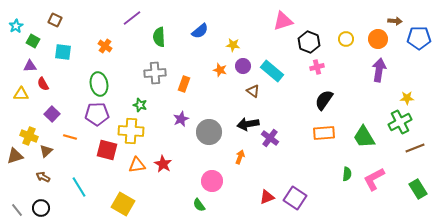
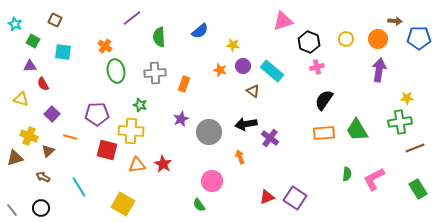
cyan star at (16, 26): moved 1 px left, 2 px up; rotated 16 degrees counterclockwise
green ellipse at (99, 84): moved 17 px right, 13 px up
yellow triangle at (21, 94): moved 5 px down; rotated 14 degrees clockwise
green cross at (400, 122): rotated 20 degrees clockwise
black arrow at (248, 124): moved 2 px left
green trapezoid at (364, 137): moved 7 px left, 7 px up
brown triangle at (46, 151): moved 2 px right
brown triangle at (15, 156): moved 2 px down
orange arrow at (240, 157): rotated 40 degrees counterclockwise
gray line at (17, 210): moved 5 px left
